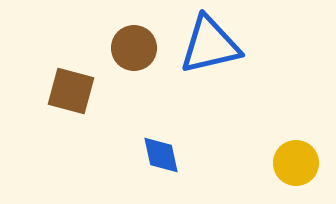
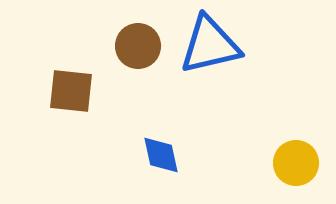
brown circle: moved 4 px right, 2 px up
brown square: rotated 9 degrees counterclockwise
